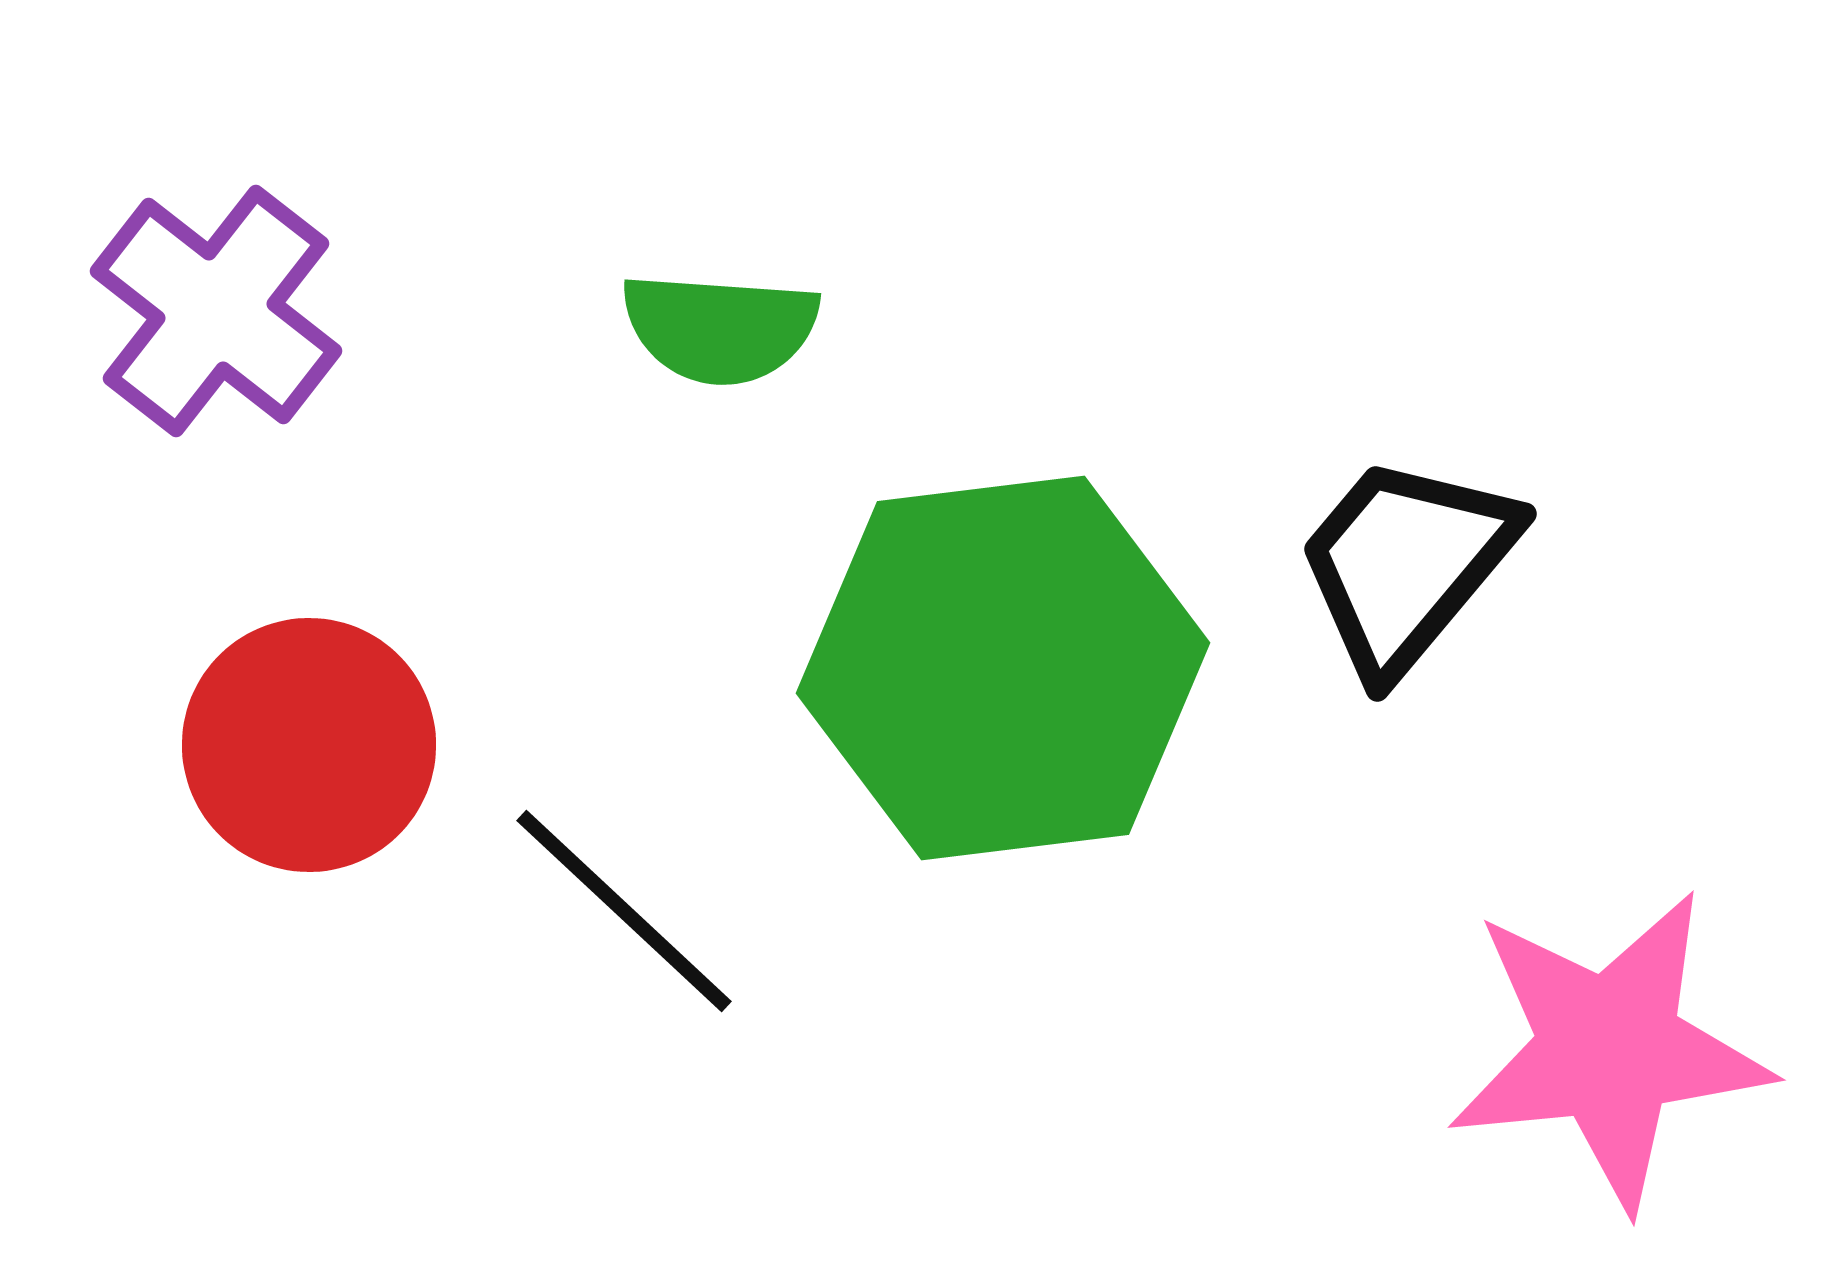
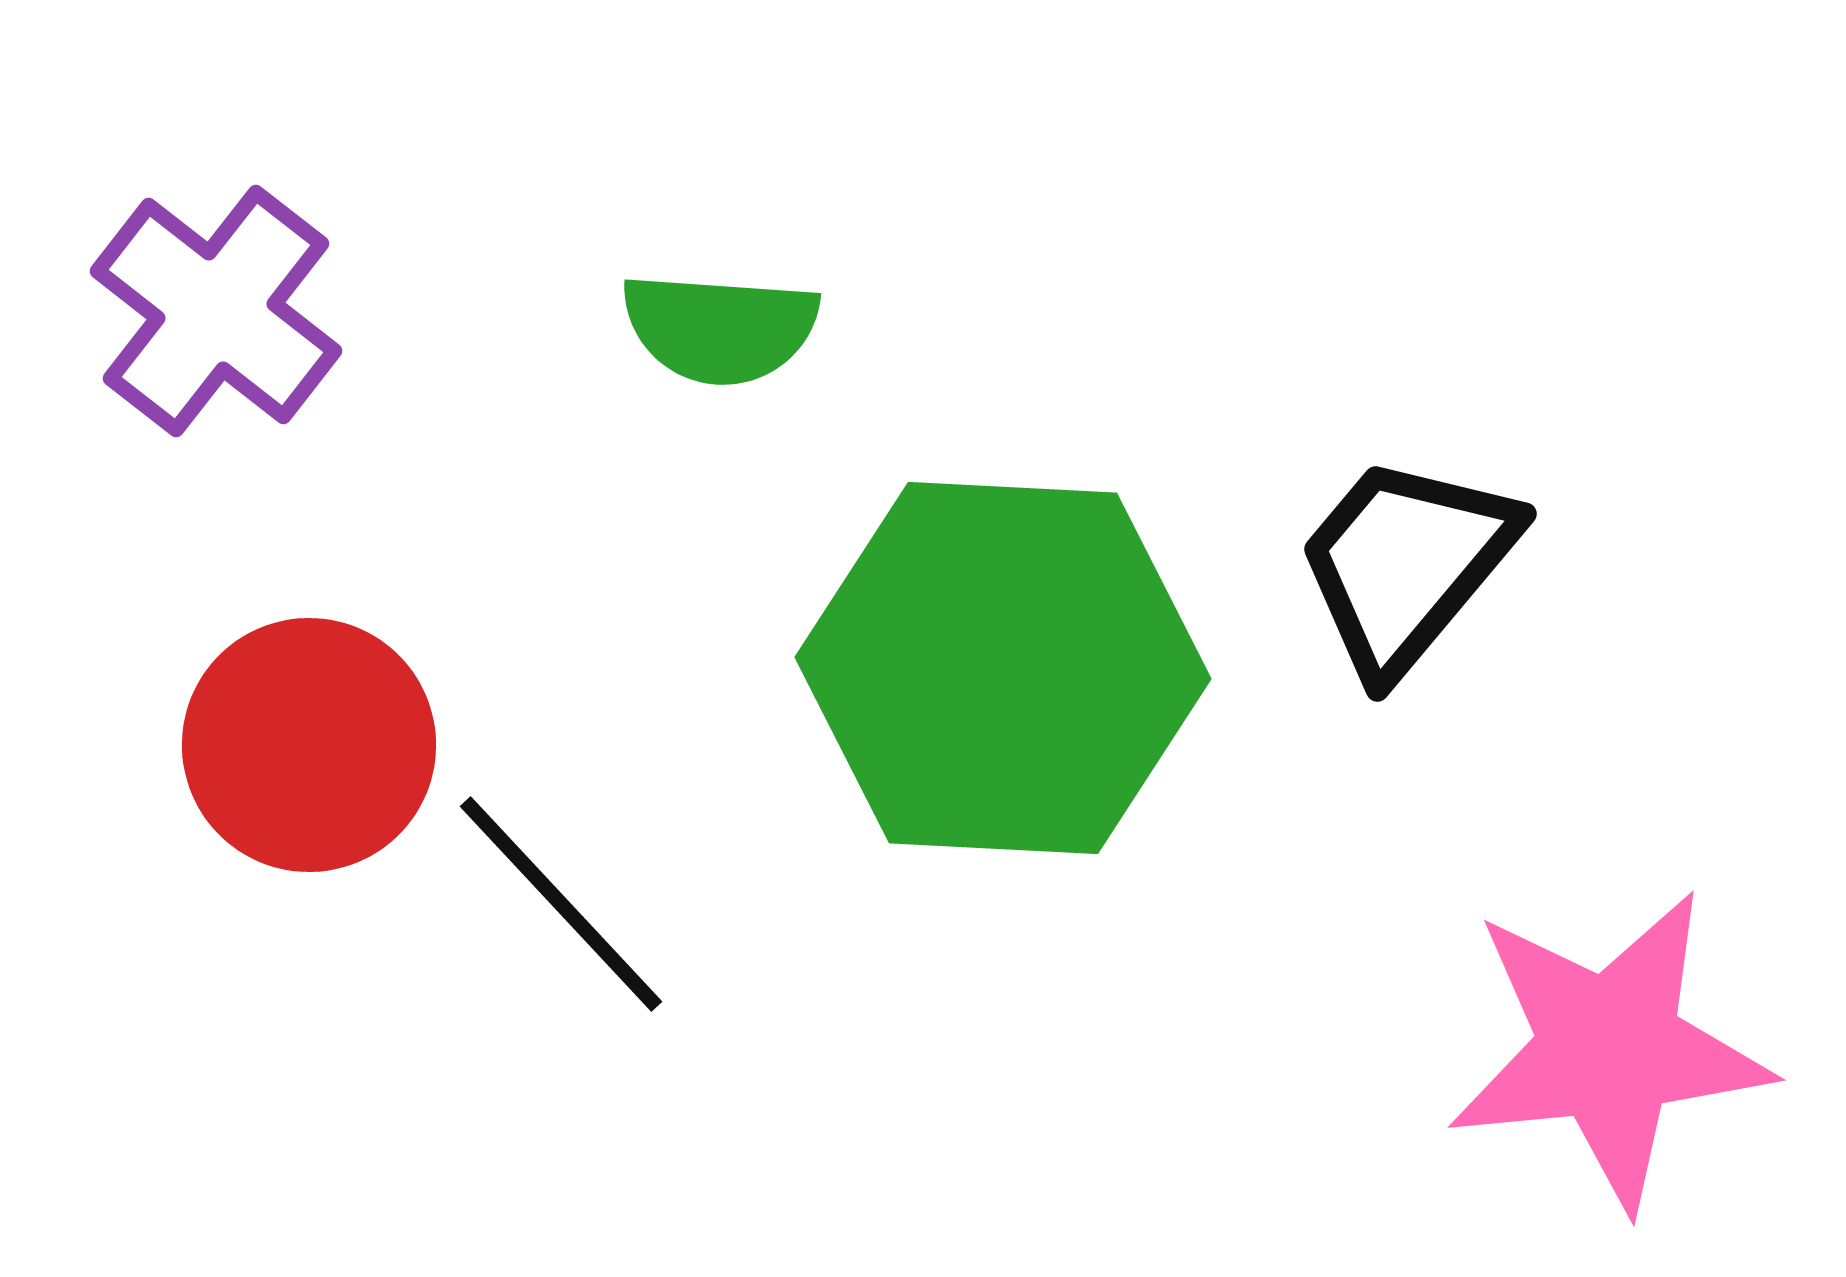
green hexagon: rotated 10 degrees clockwise
black line: moved 63 px left, 7 px up; rotated 4 degrees clockwise
